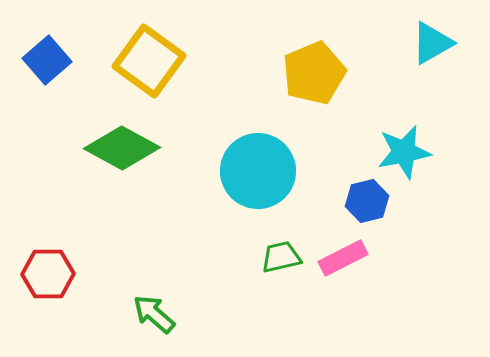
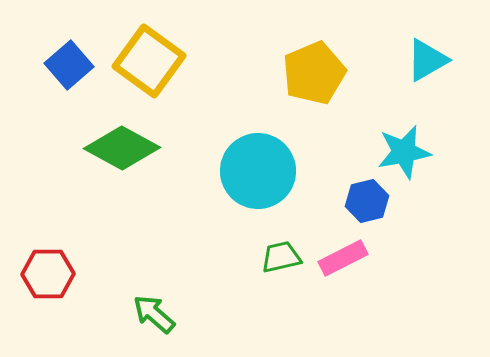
cyan triangle: moved 5 px left, 17 px down
blue square: moved 22 px right, 5 px down
